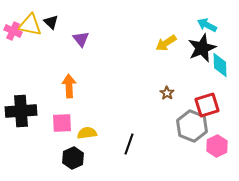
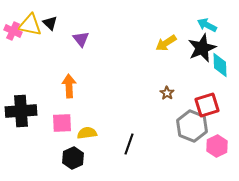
black triangle: moved 1 px left, 1 px down
